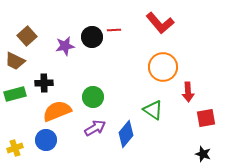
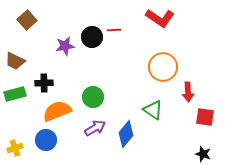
red L-shape: moved 5 px up; rotated 16 degrees counterclockwise
brown square: moved 16 px up
red square: moved 1 px left, 1 px up; rotated 18 degrees clockwise
